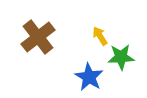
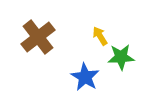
blue star: moved 4 px left
